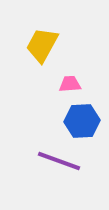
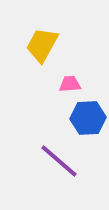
blue hexagon: moved 6 px right, 3 px up
purple line: rotated 21 degrees clockwise
